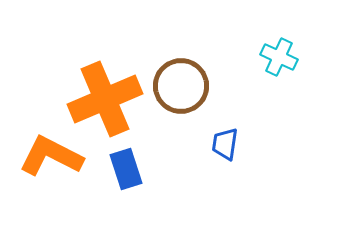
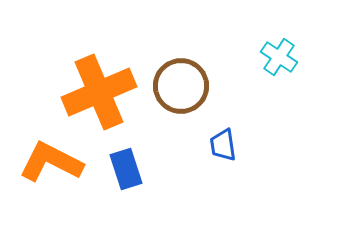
cyan cross: rotated 9 degrees clockwise
orange cross: moved 6 px left, 7 px up
blue trapezoid: moved 2 px left, 1 px down; rotated 16 degrees counterclockwise
orange L-shape: moved 6 px down
